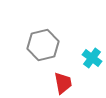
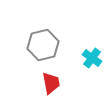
red trapezoid: moved 12 px left
